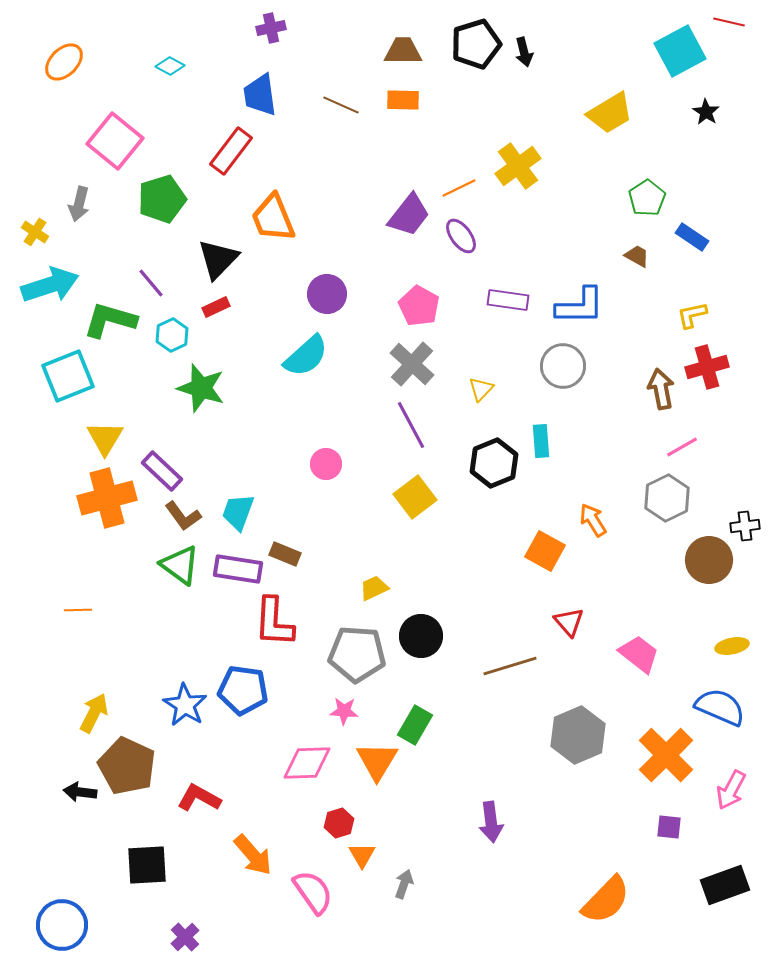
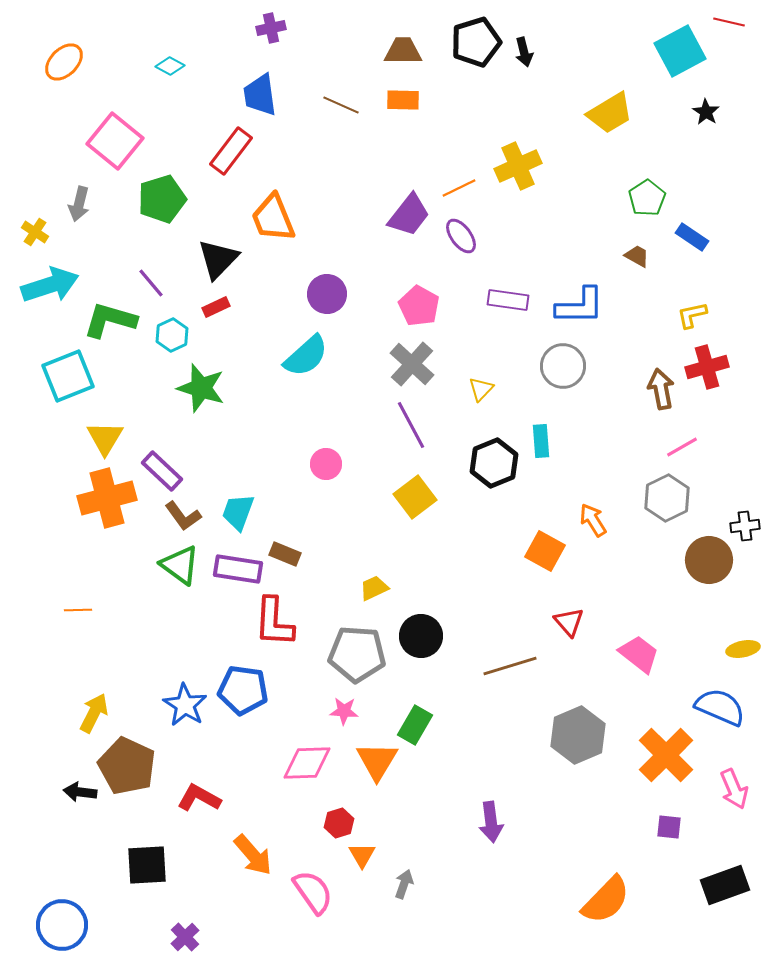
black pentagon at (476, 44): moved 2 px up
yellow cross at (518, 166): rotated 12 degrees clockwise
yellow ellipse at (732, 646): moved 11 px right, 3 px down
pink arrow at (731, 790): moved 3 px right, 1 px up; rotated 51 degrees counterclockwise
